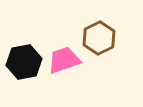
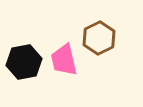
pink trapezoid: rotated 84 degrees counterclockwise
